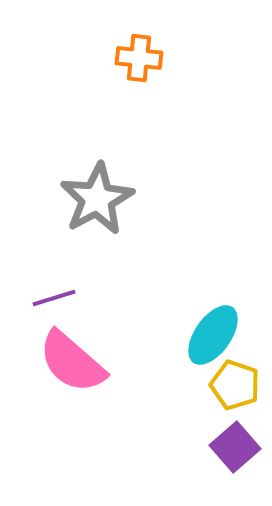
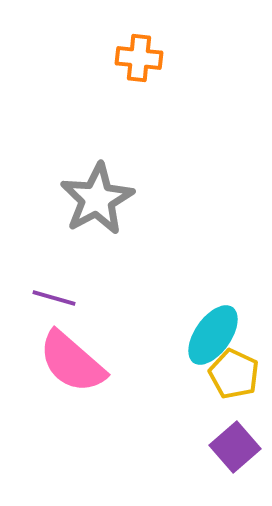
purple line: rotated 33 degrees clockwise
yellow pentagon: moved 1 px left, 11 px up; rotated 6 degrees clockwise
